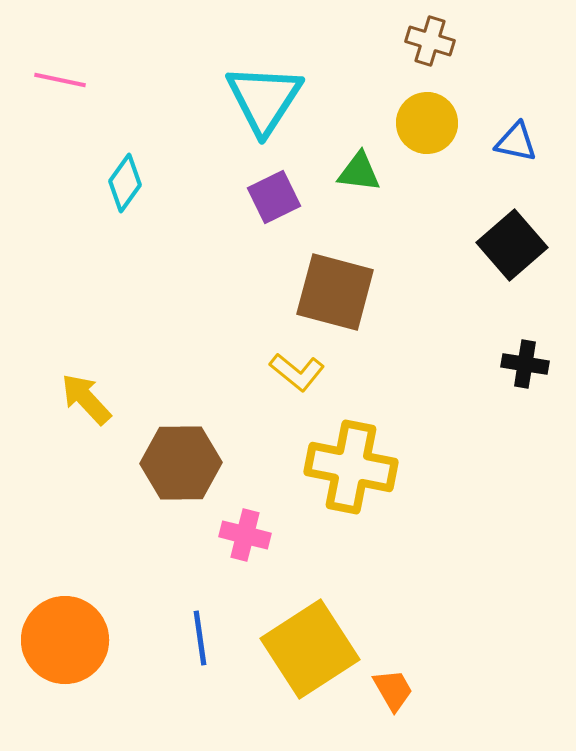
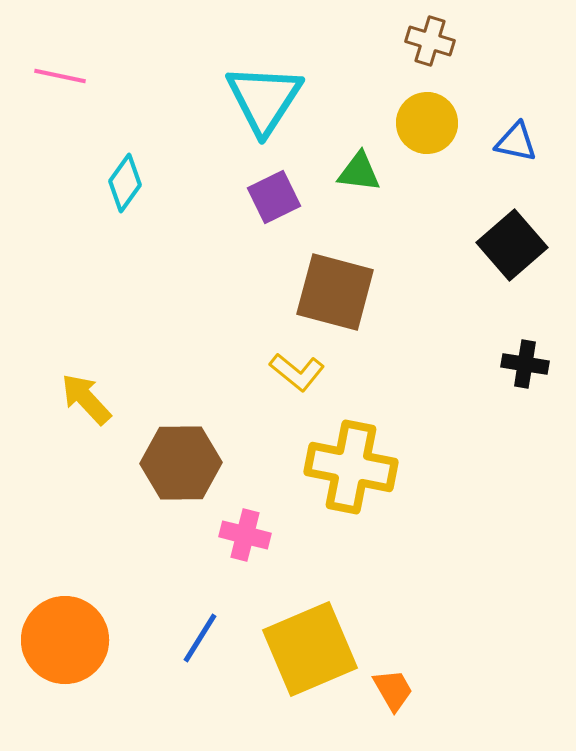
pink line: moved 4 px up
blue line: rotated 40 degrees clockwise
yellow square: rotated 10 degrees clockwise
